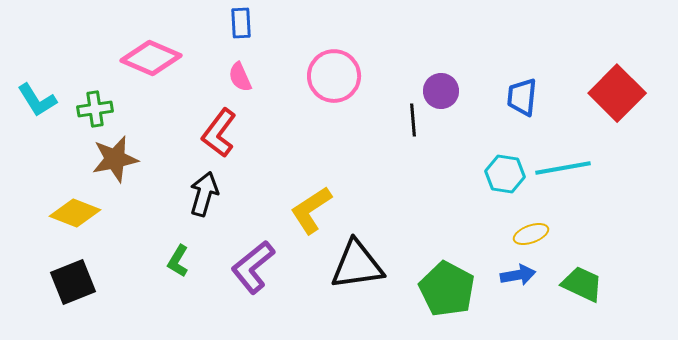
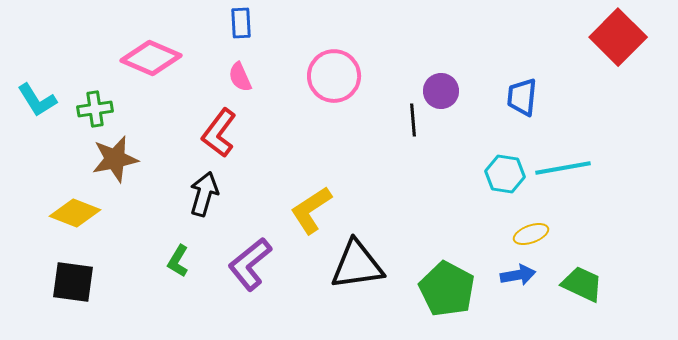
red square: moved 1 px right, 56 px up
purple L-shape: moved 3 px left, 3 px up
black square: rotated 30 degrees clockwise
